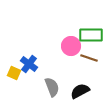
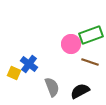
green rectangle: rotated 20 degrees counterclockwise
pink circle: moved 2 px up
brown line: moved 1 px right, 4 px down
